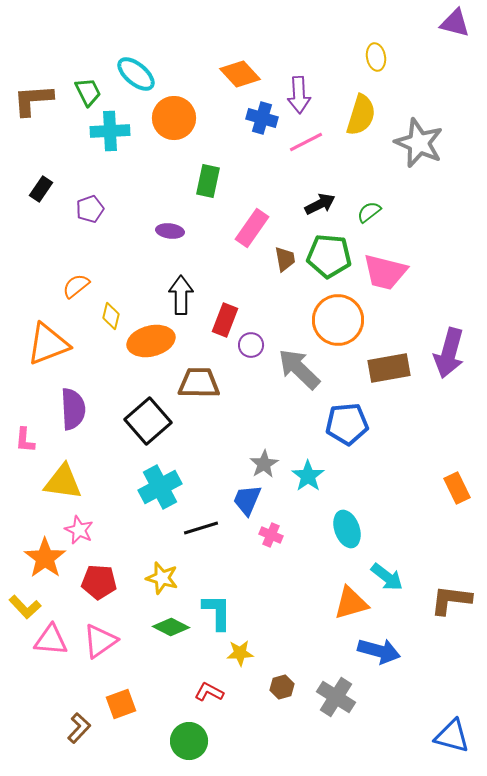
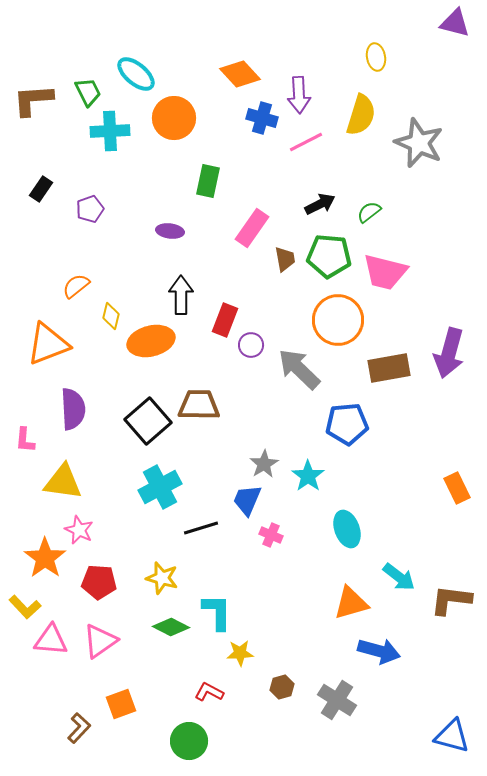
brown trapezoid at (199, 383): moved 22 px down
cyan arrow at (387, 577): moved 12 px right
gray cross at (336, 697): moved 1 px right, 3 px down
